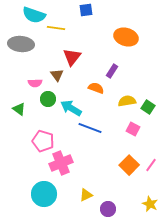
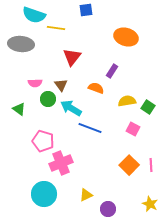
brown triangle: moved 4 px right, 10 px down
pink line: rotated 40 degrees counterclockwise
